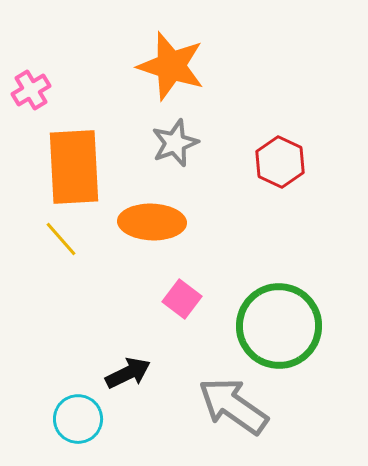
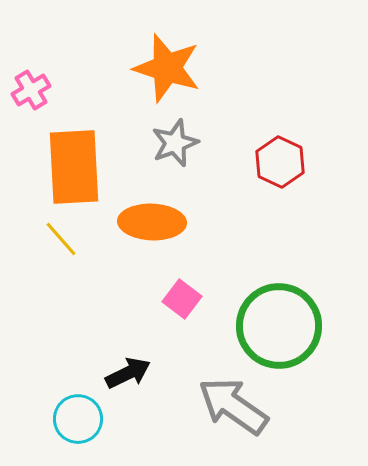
orange star: moved 4 px left, 2 px down
